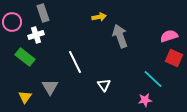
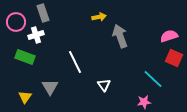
pink circle: moved 4 px right
green rectangle: rotated 18 degrees counterclockwise
pink star: moved 1 px left, 2 px down
